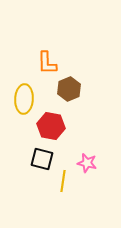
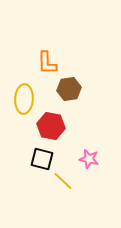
brown hexagon: rotated 15 degrees clockwise
pink star: moved 2 px right, 4 px up
yellow line: rotated 55 degrees counterclockwise
